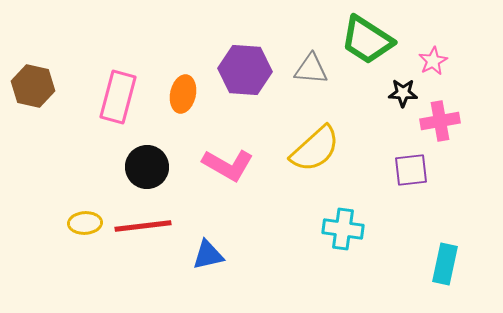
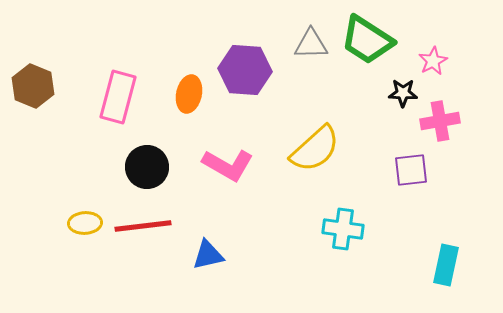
gray triangle: moved 25 px up; rotated 6 degrees counterclockwise
brown hexagon: rotated 9 degrees clockwise
orange ellipse: moved 6 px right
cyan rectangle: moved 1 px right, 1 px down
